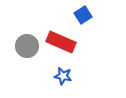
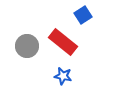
red rectangle: moved 2 px right; rotated 16 degrees clockwise
